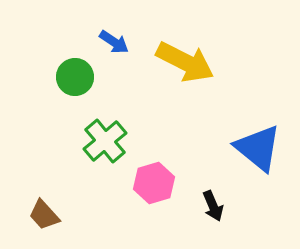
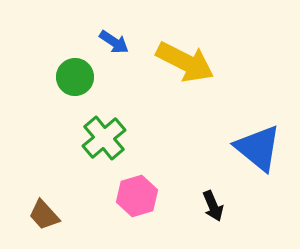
green cross: moved 1 px left, 3 px up
pink hexagon: moved 17 px left, 13 px down
